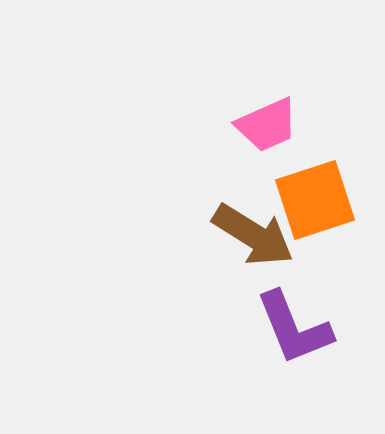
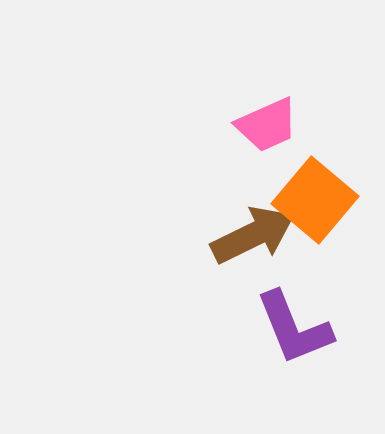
orange square: rotated 32 degrees counterclockwise
brown arrow: rotated 58 degrees counterclockwise
